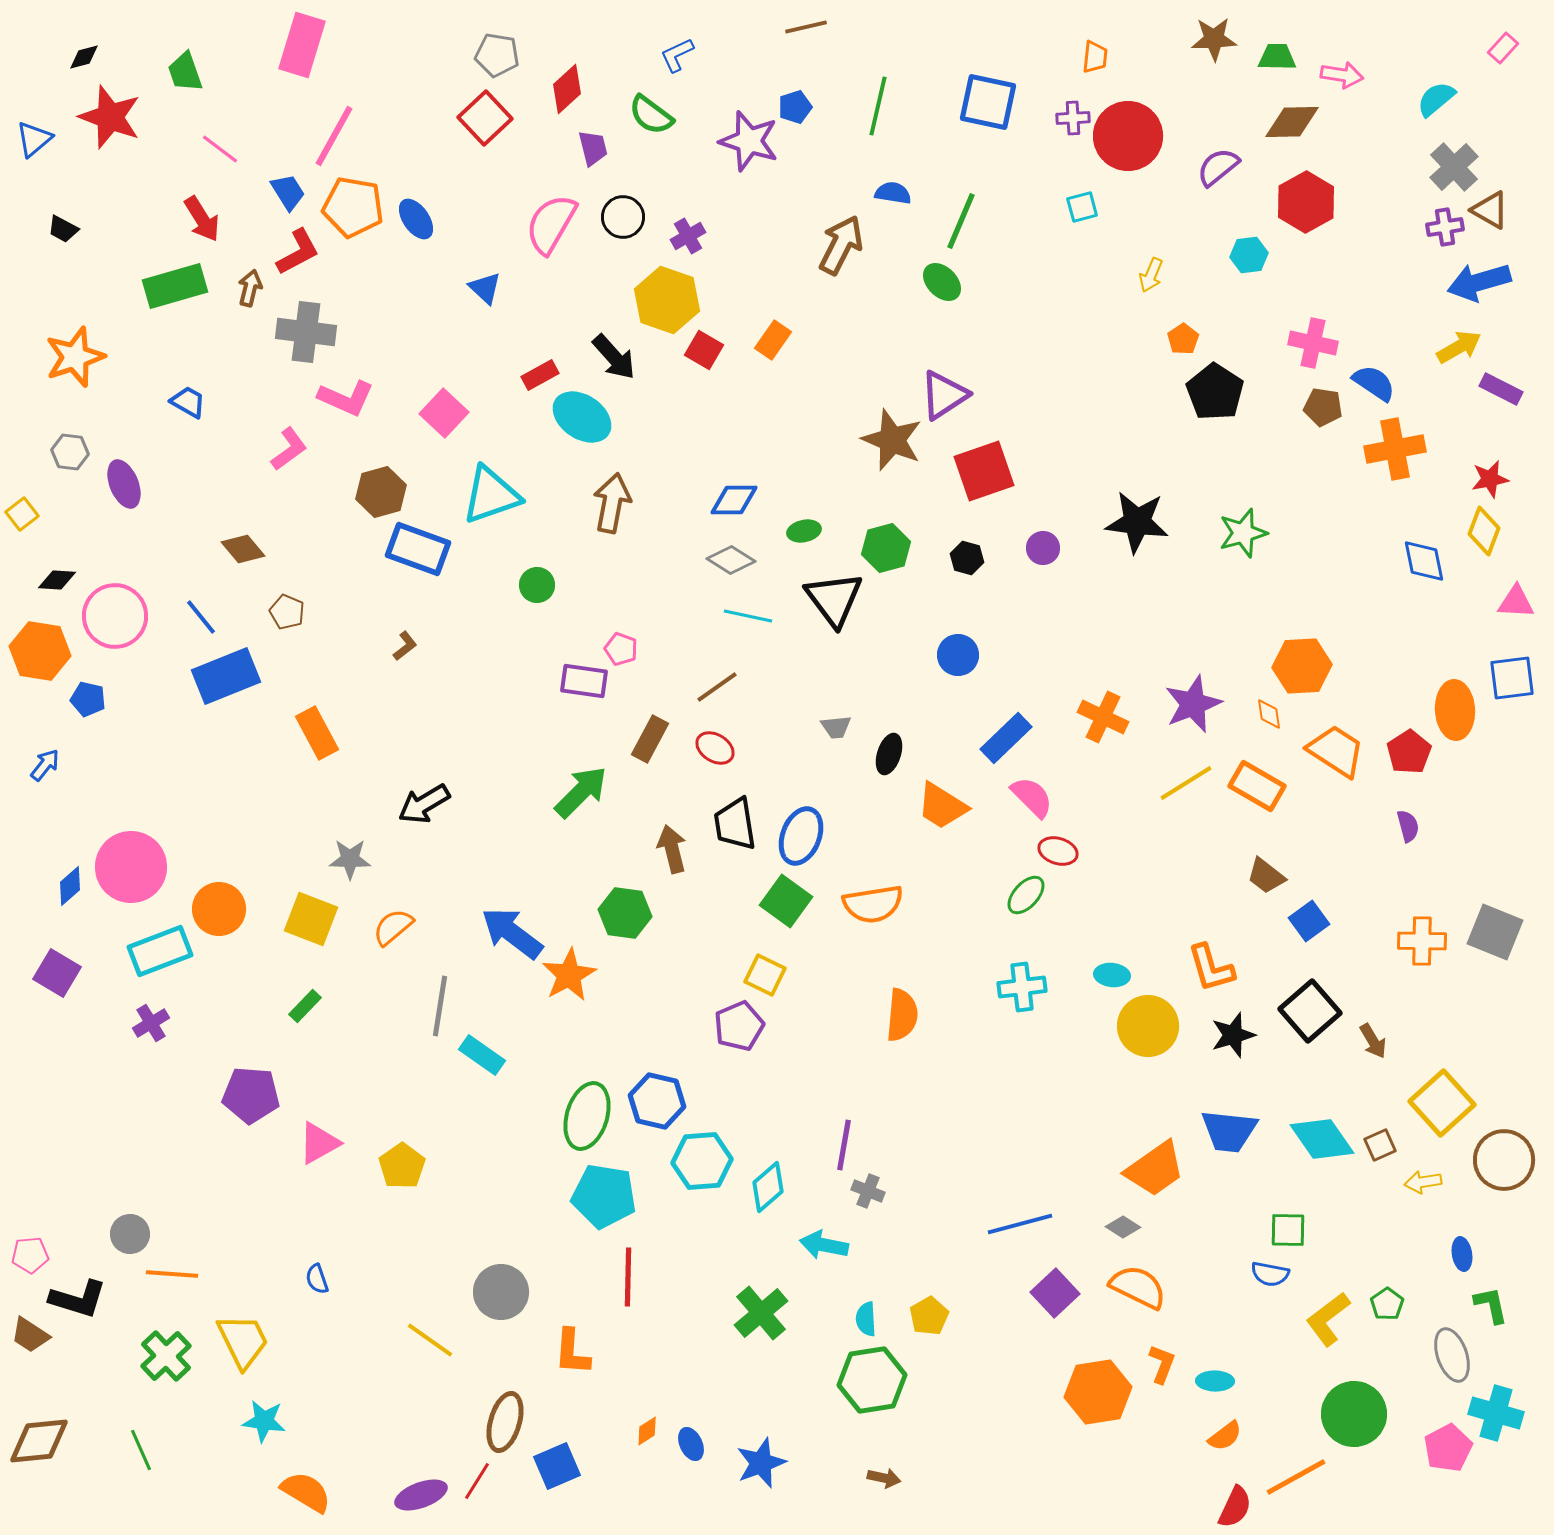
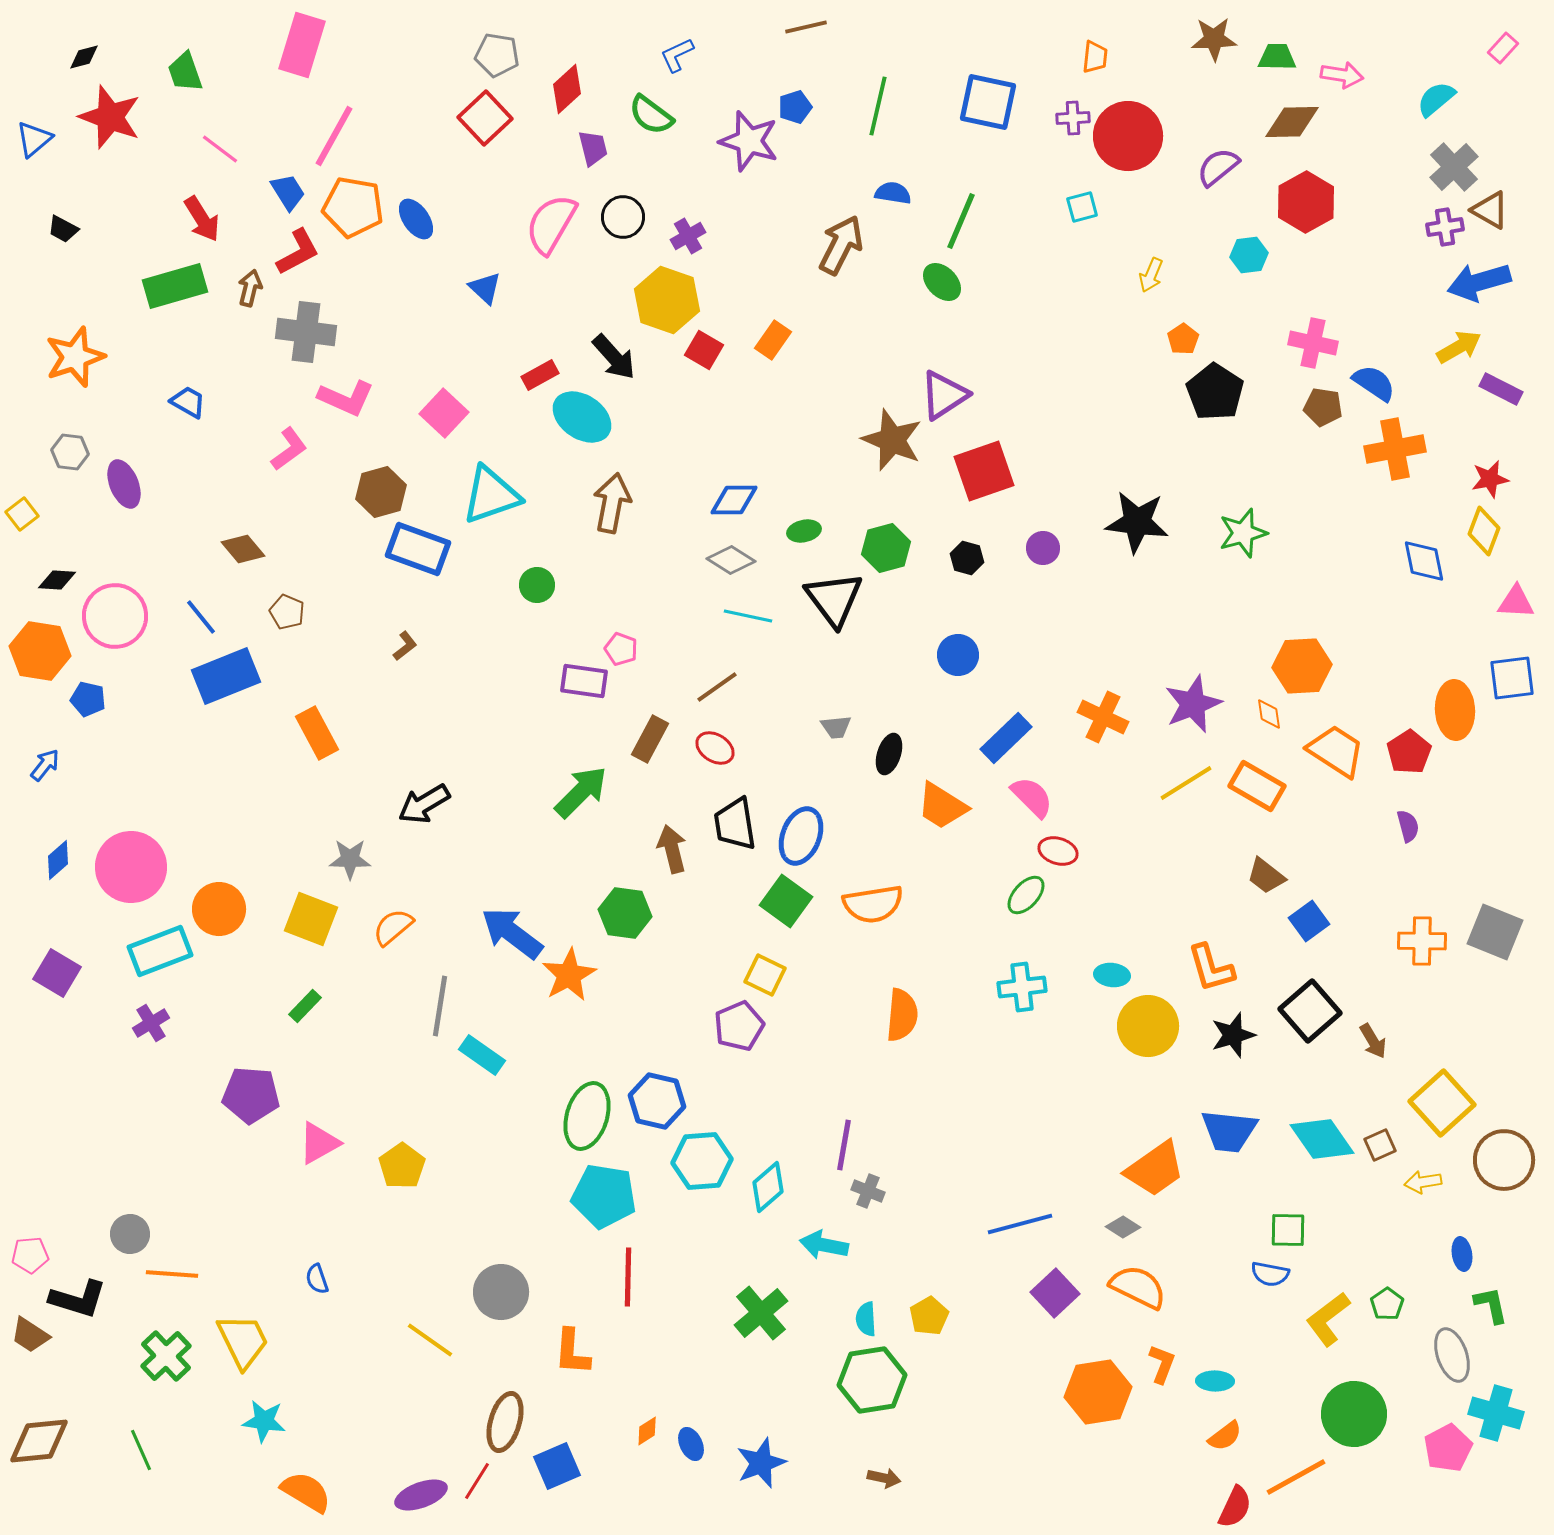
blue diamond at (70, 886): moved 12 px left, 26 px up
